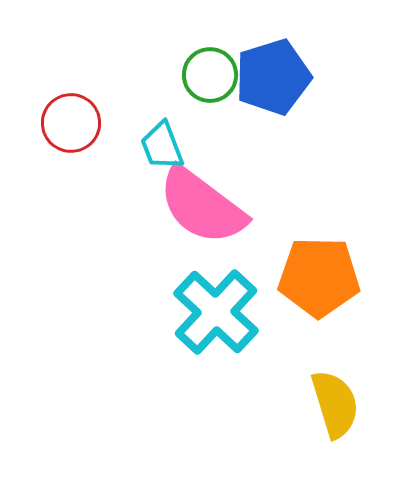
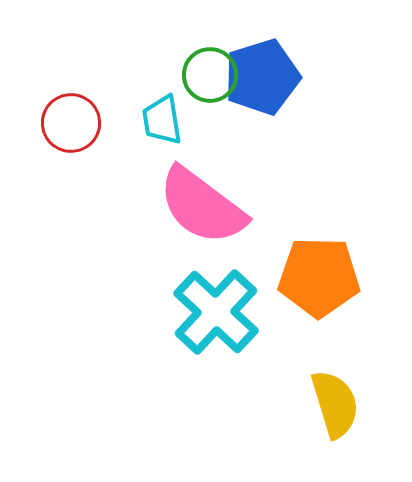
blue pentagon: moved 11 px left
cyan trapezoid: moved 26 px up; rotated 12 degrees clockwise
